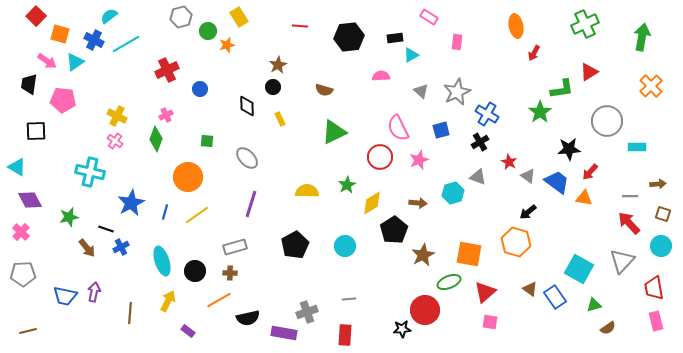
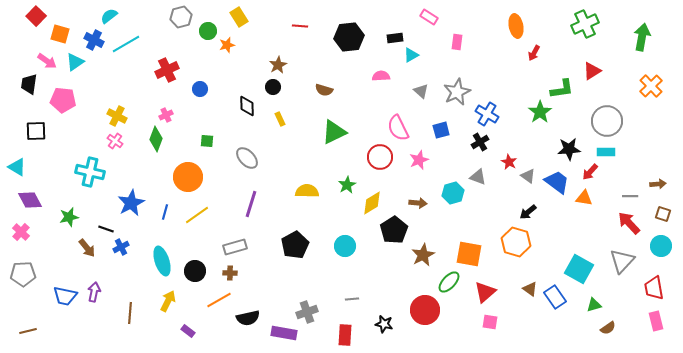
red triangle at (589, 72): moved 3 px right, 1 px up
cyan rectangle at (637, 147): moved 31 px left, 5 px down
green ellipse at (449, 282): rotated 25 degrees counterclockwise
gray line at (349, 299): moved 3 px right
black star at (402, 329): moved 18 px left, 5 px up; rotated 18 degrees clockwise
